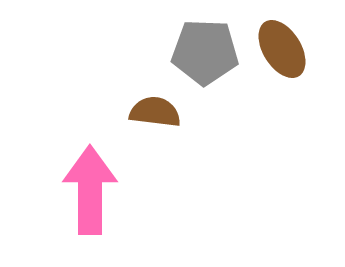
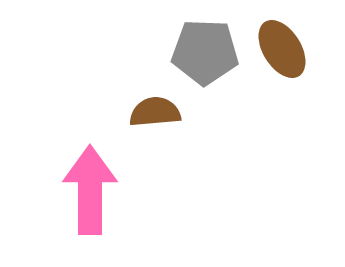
brown semicircle: rotated 12 degrees counterclockwise
